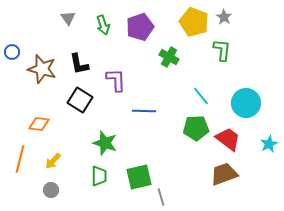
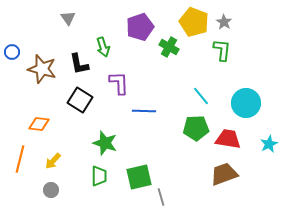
gray star: moved 5 px down
green arrow: moved 22 px down
green cross: moved 10 px up
purple L-shape: moved 3 px right, 3 px down
red trapezoid: rotated 28 degrees counterclockwise
